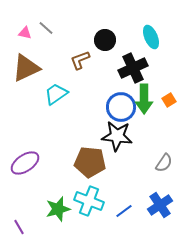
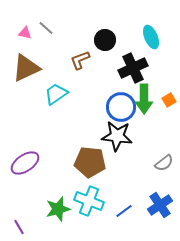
gray semicircle: rotated 18 degrees clockwise
